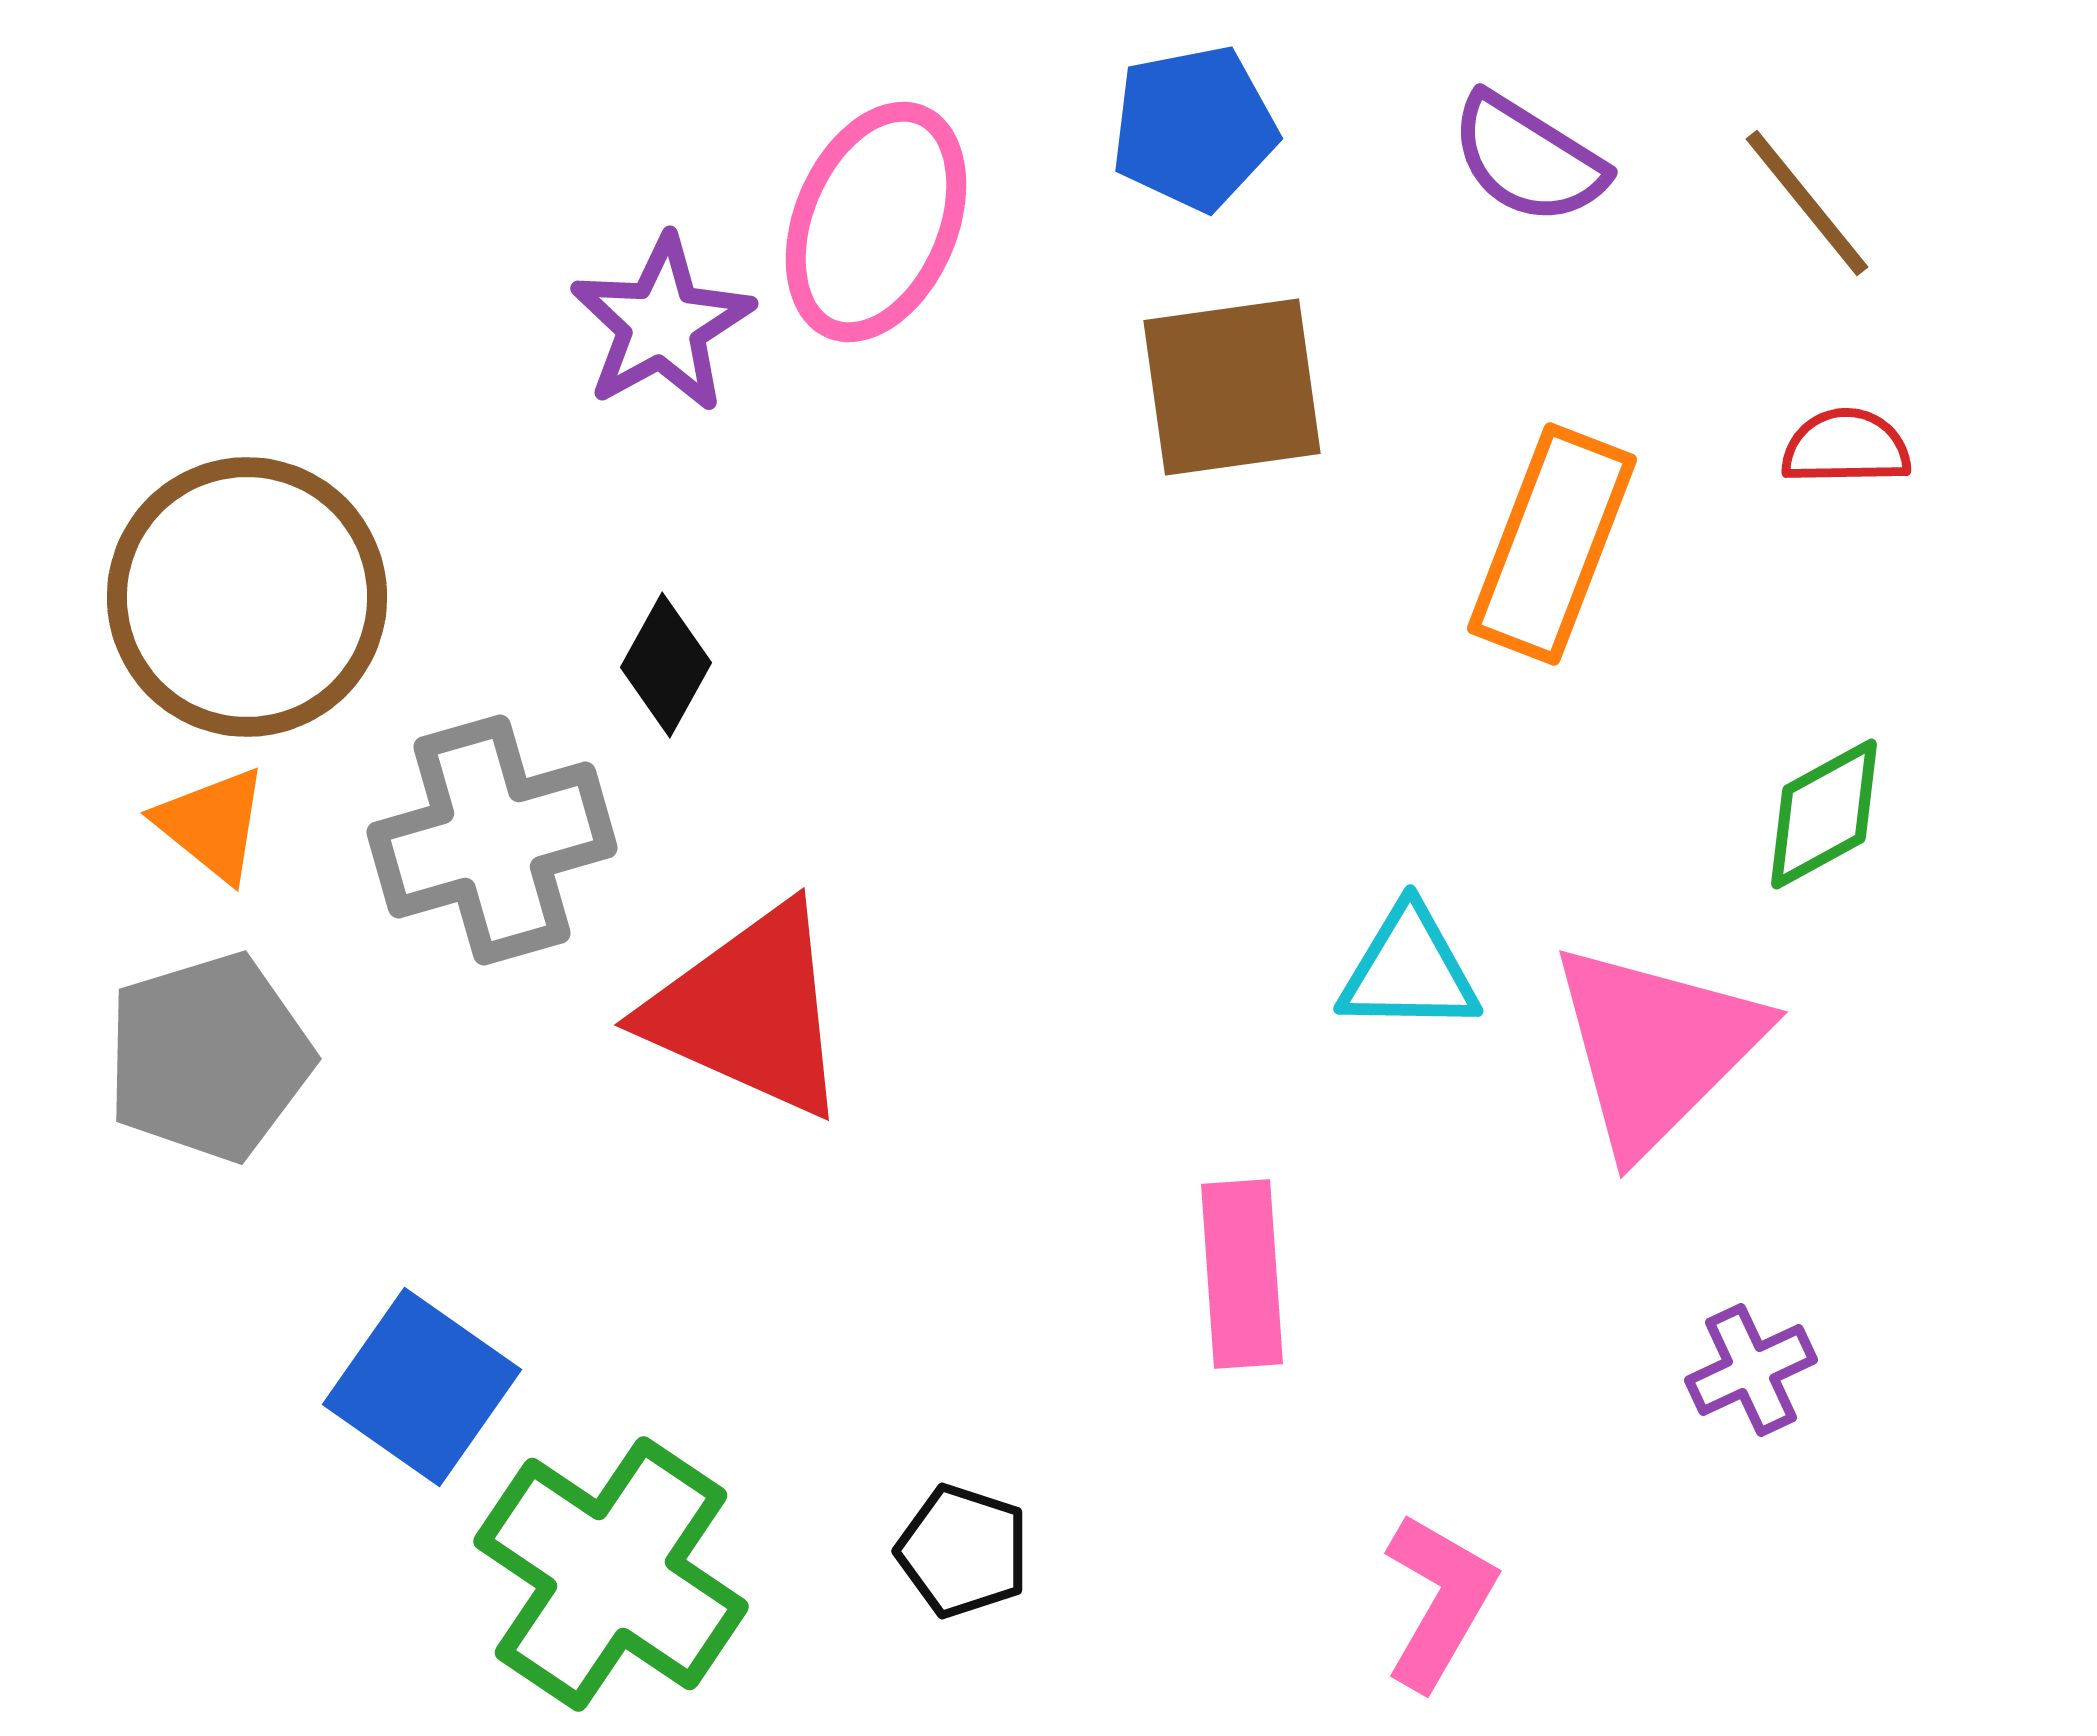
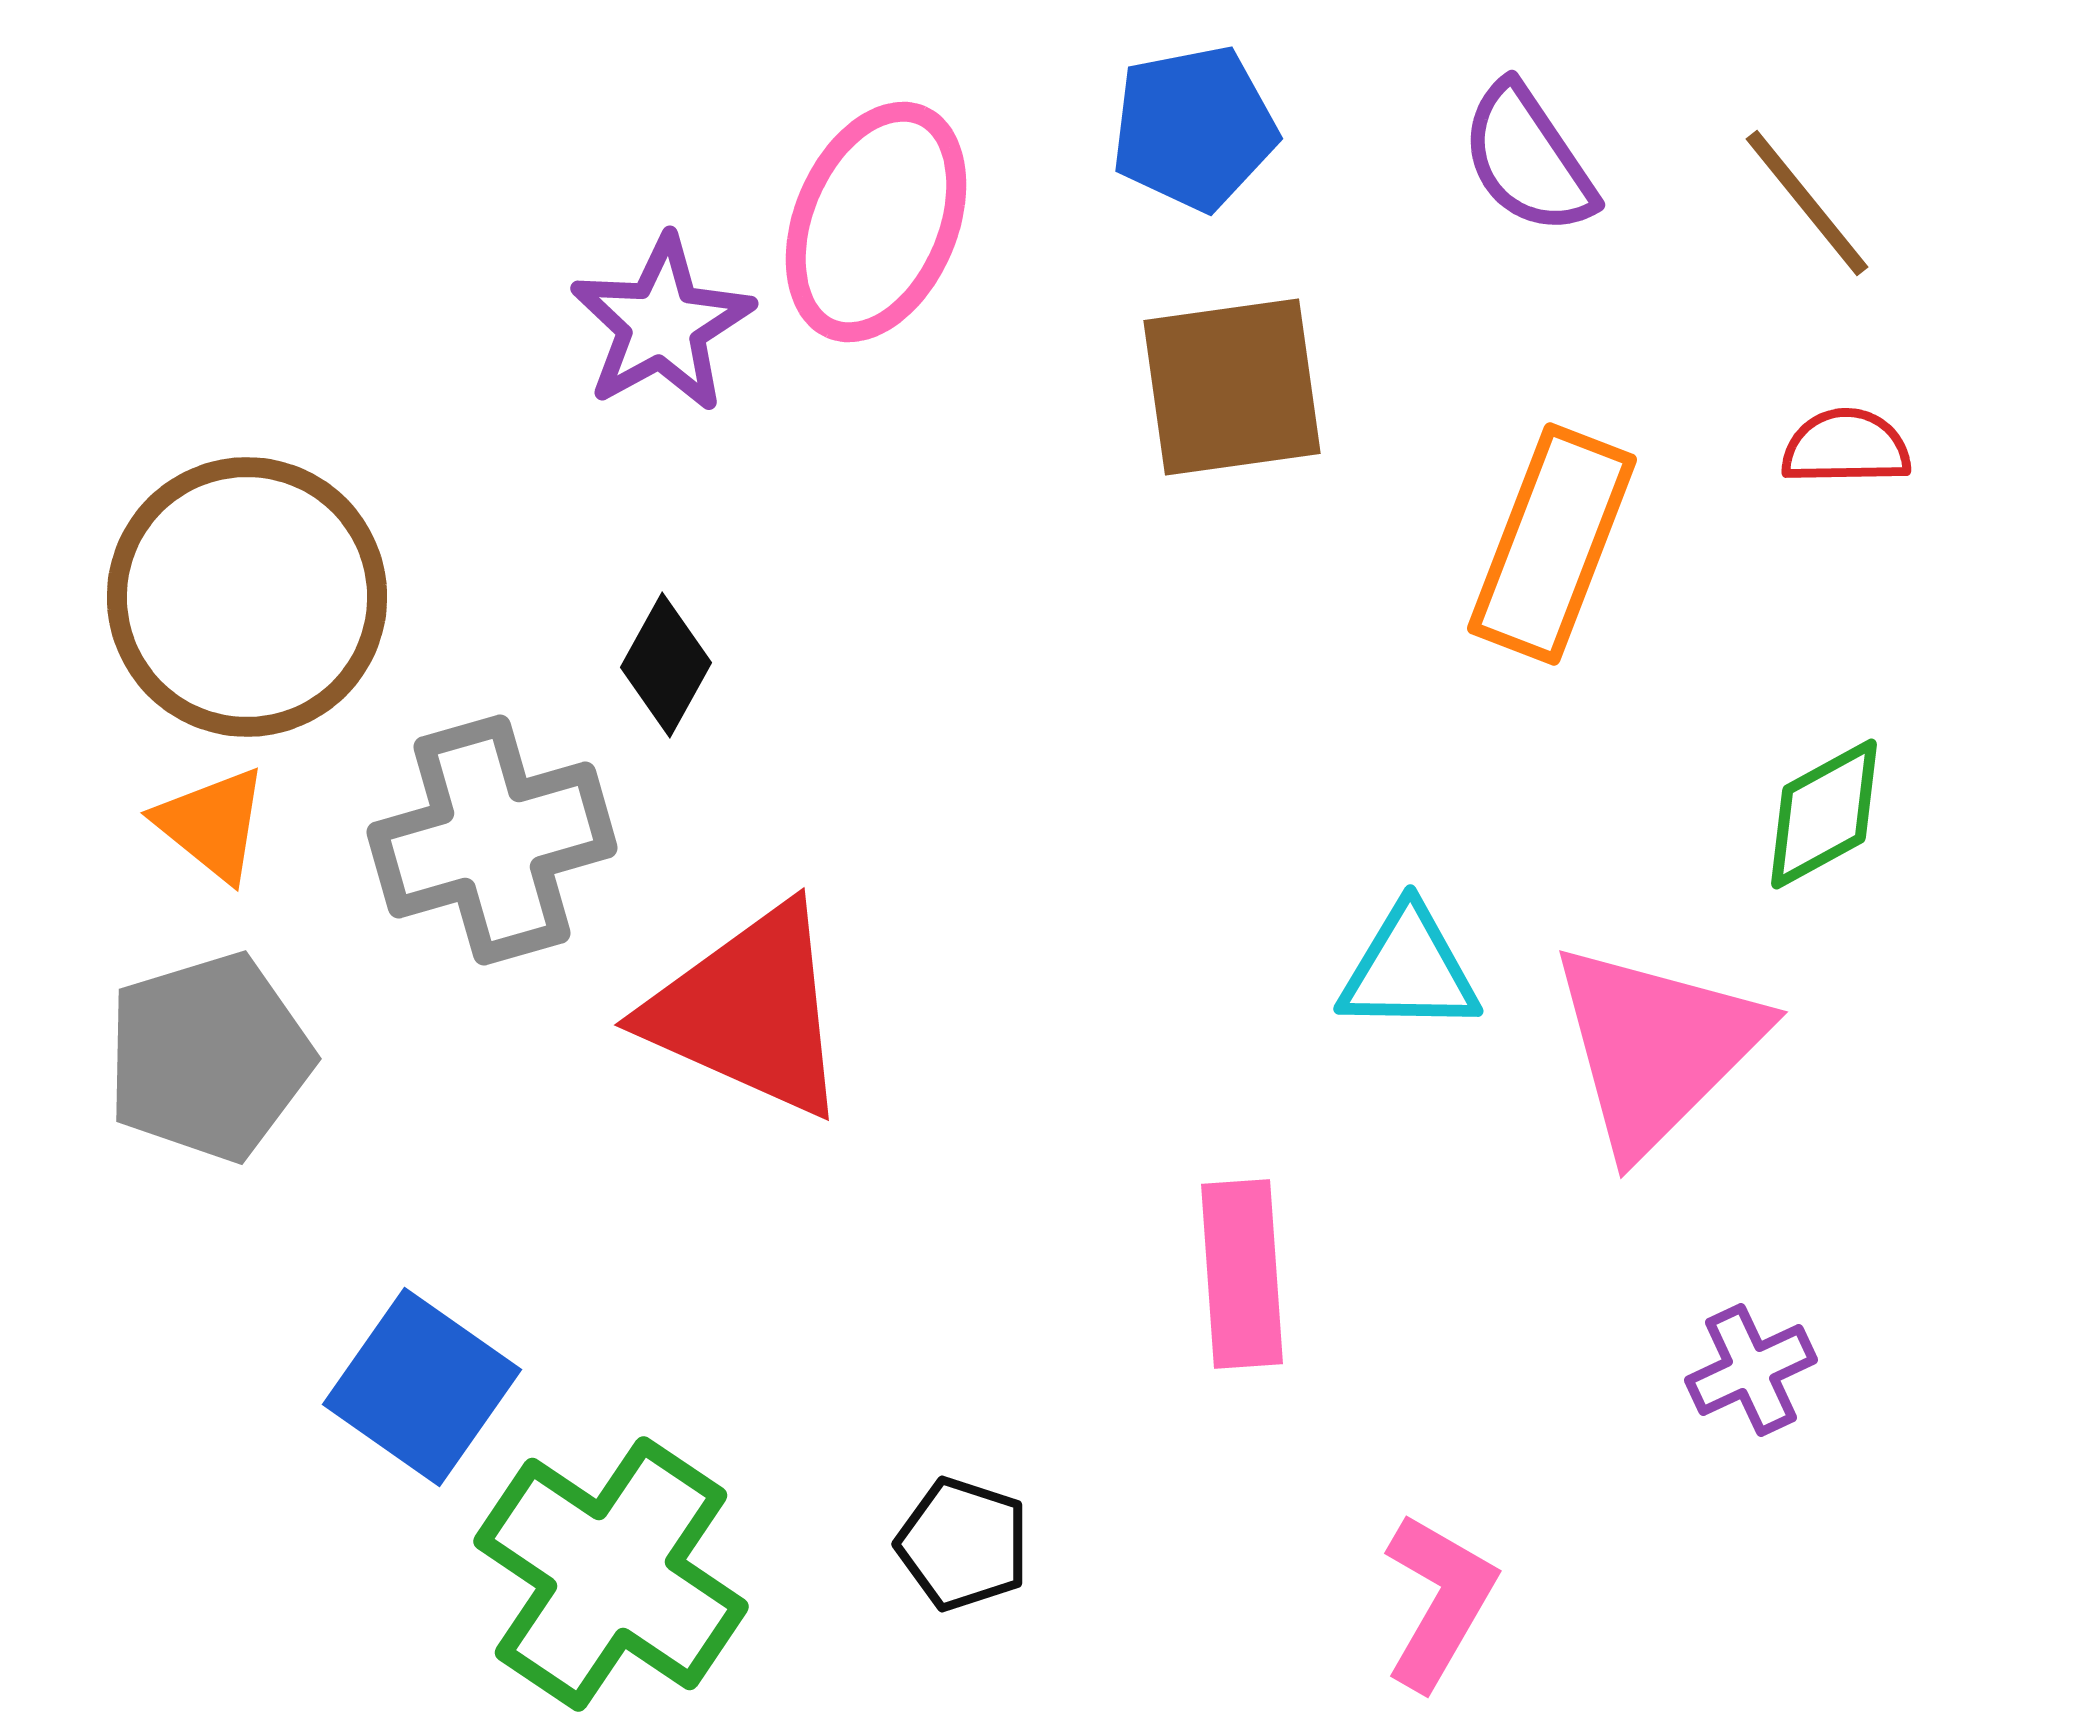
purple semicircle: rotated 24 degrees clockwise
black pentagon: moved 7 px up
